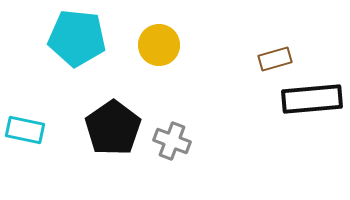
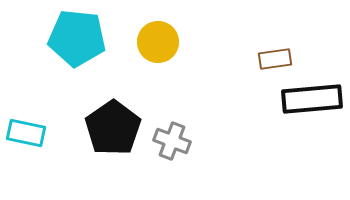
yellow circle: moved 1 px left, 3 px up
brown rectangle: rotated 8 degrees clockwise
cyan rectangle: moved 1 px right, 3 px down
